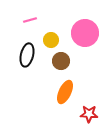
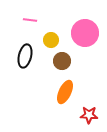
pink line: rotated 24 degrees clockwise
black ellipse: moved 2 px left, 1 px down
brown circle: moved 1 px right
red star: moved 1 px down
